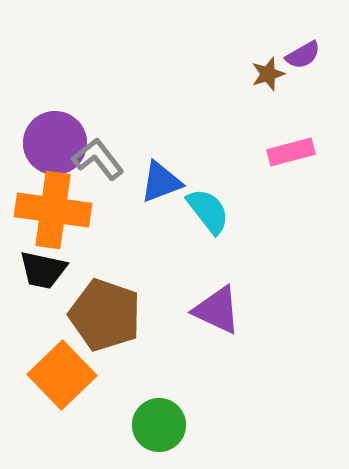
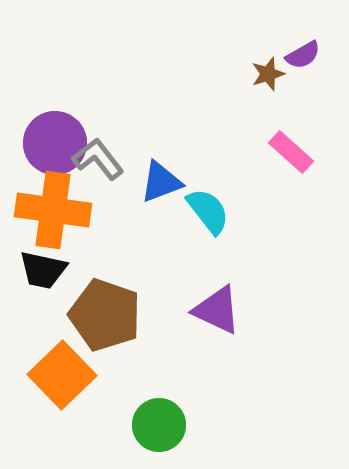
pink rectangle: rotated 57 degrees clockwise
